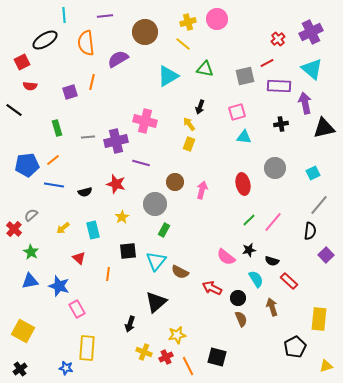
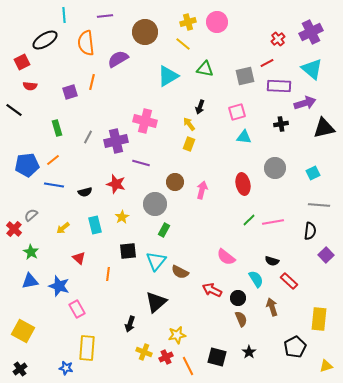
pink circle at (217, 19): moved 3 px down
purple arrow at (305, 103): rotated 85 degrees clockwise
gray line at (88, 137): rotated 56 degrees counterclockwise
gray line at (319, 205): rotated 55 degrees clockwise
pink line at (273, 222): rotated 40 degrees clockwise
cyan rectangle at (93, 230): moved 2 px right, 5 px up
black star at (249, 250): moved 102 px down; rotated 24 degrees counterclockwise
red arrow at (212, 288): moved 2 px down
